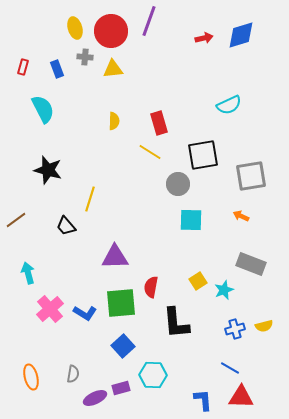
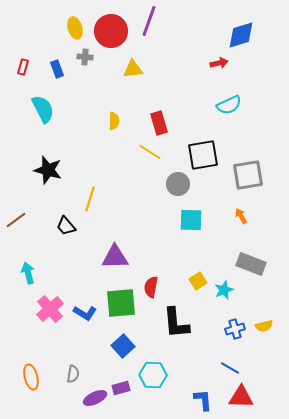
red arrow at (204, 38): moved 15 px right, 25 px down
yellow triangle at (113, 69): moved 20 px right
gray square at (251, 176): moved 3 px left, 1 px up
orange arrow at (241, 216): rotated 35 degrees clockwise
